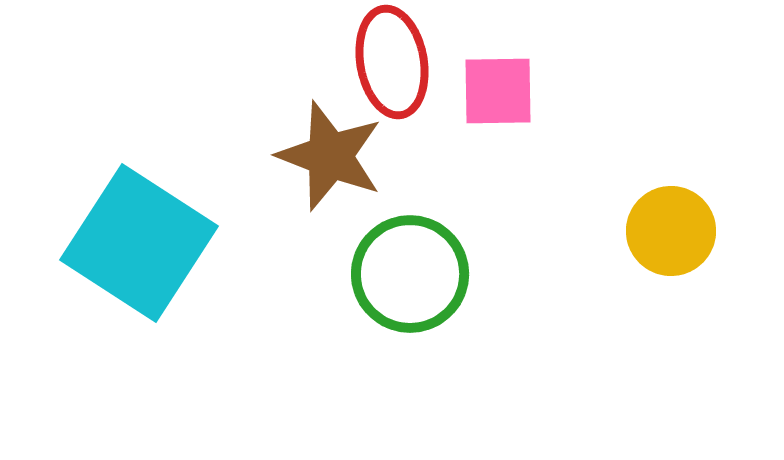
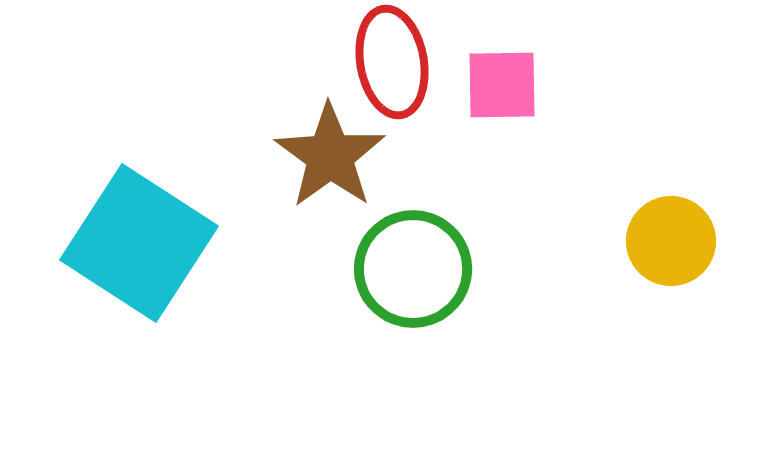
pink square: moved 4 px right, 6 px up
brown star: rotated 15 degrees clockwise
yellow circle: moved 10 px down
green circle: moved 3 px right, 5 px up
